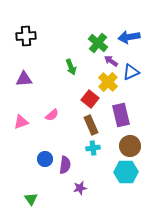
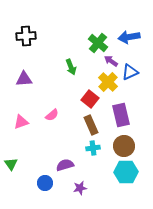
blue triangle: moved 1 px left
brown circle: moved 6 px left
blue circle: moved 24 px down
purple semicircle: rotated 114 degrees counterclockwise
green triangle: moved 20 px left, 35 px up
